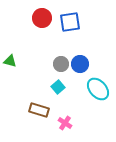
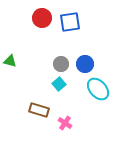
blue circle: moved 5 px right
cyan square: moved 1 px right, 3 px up
